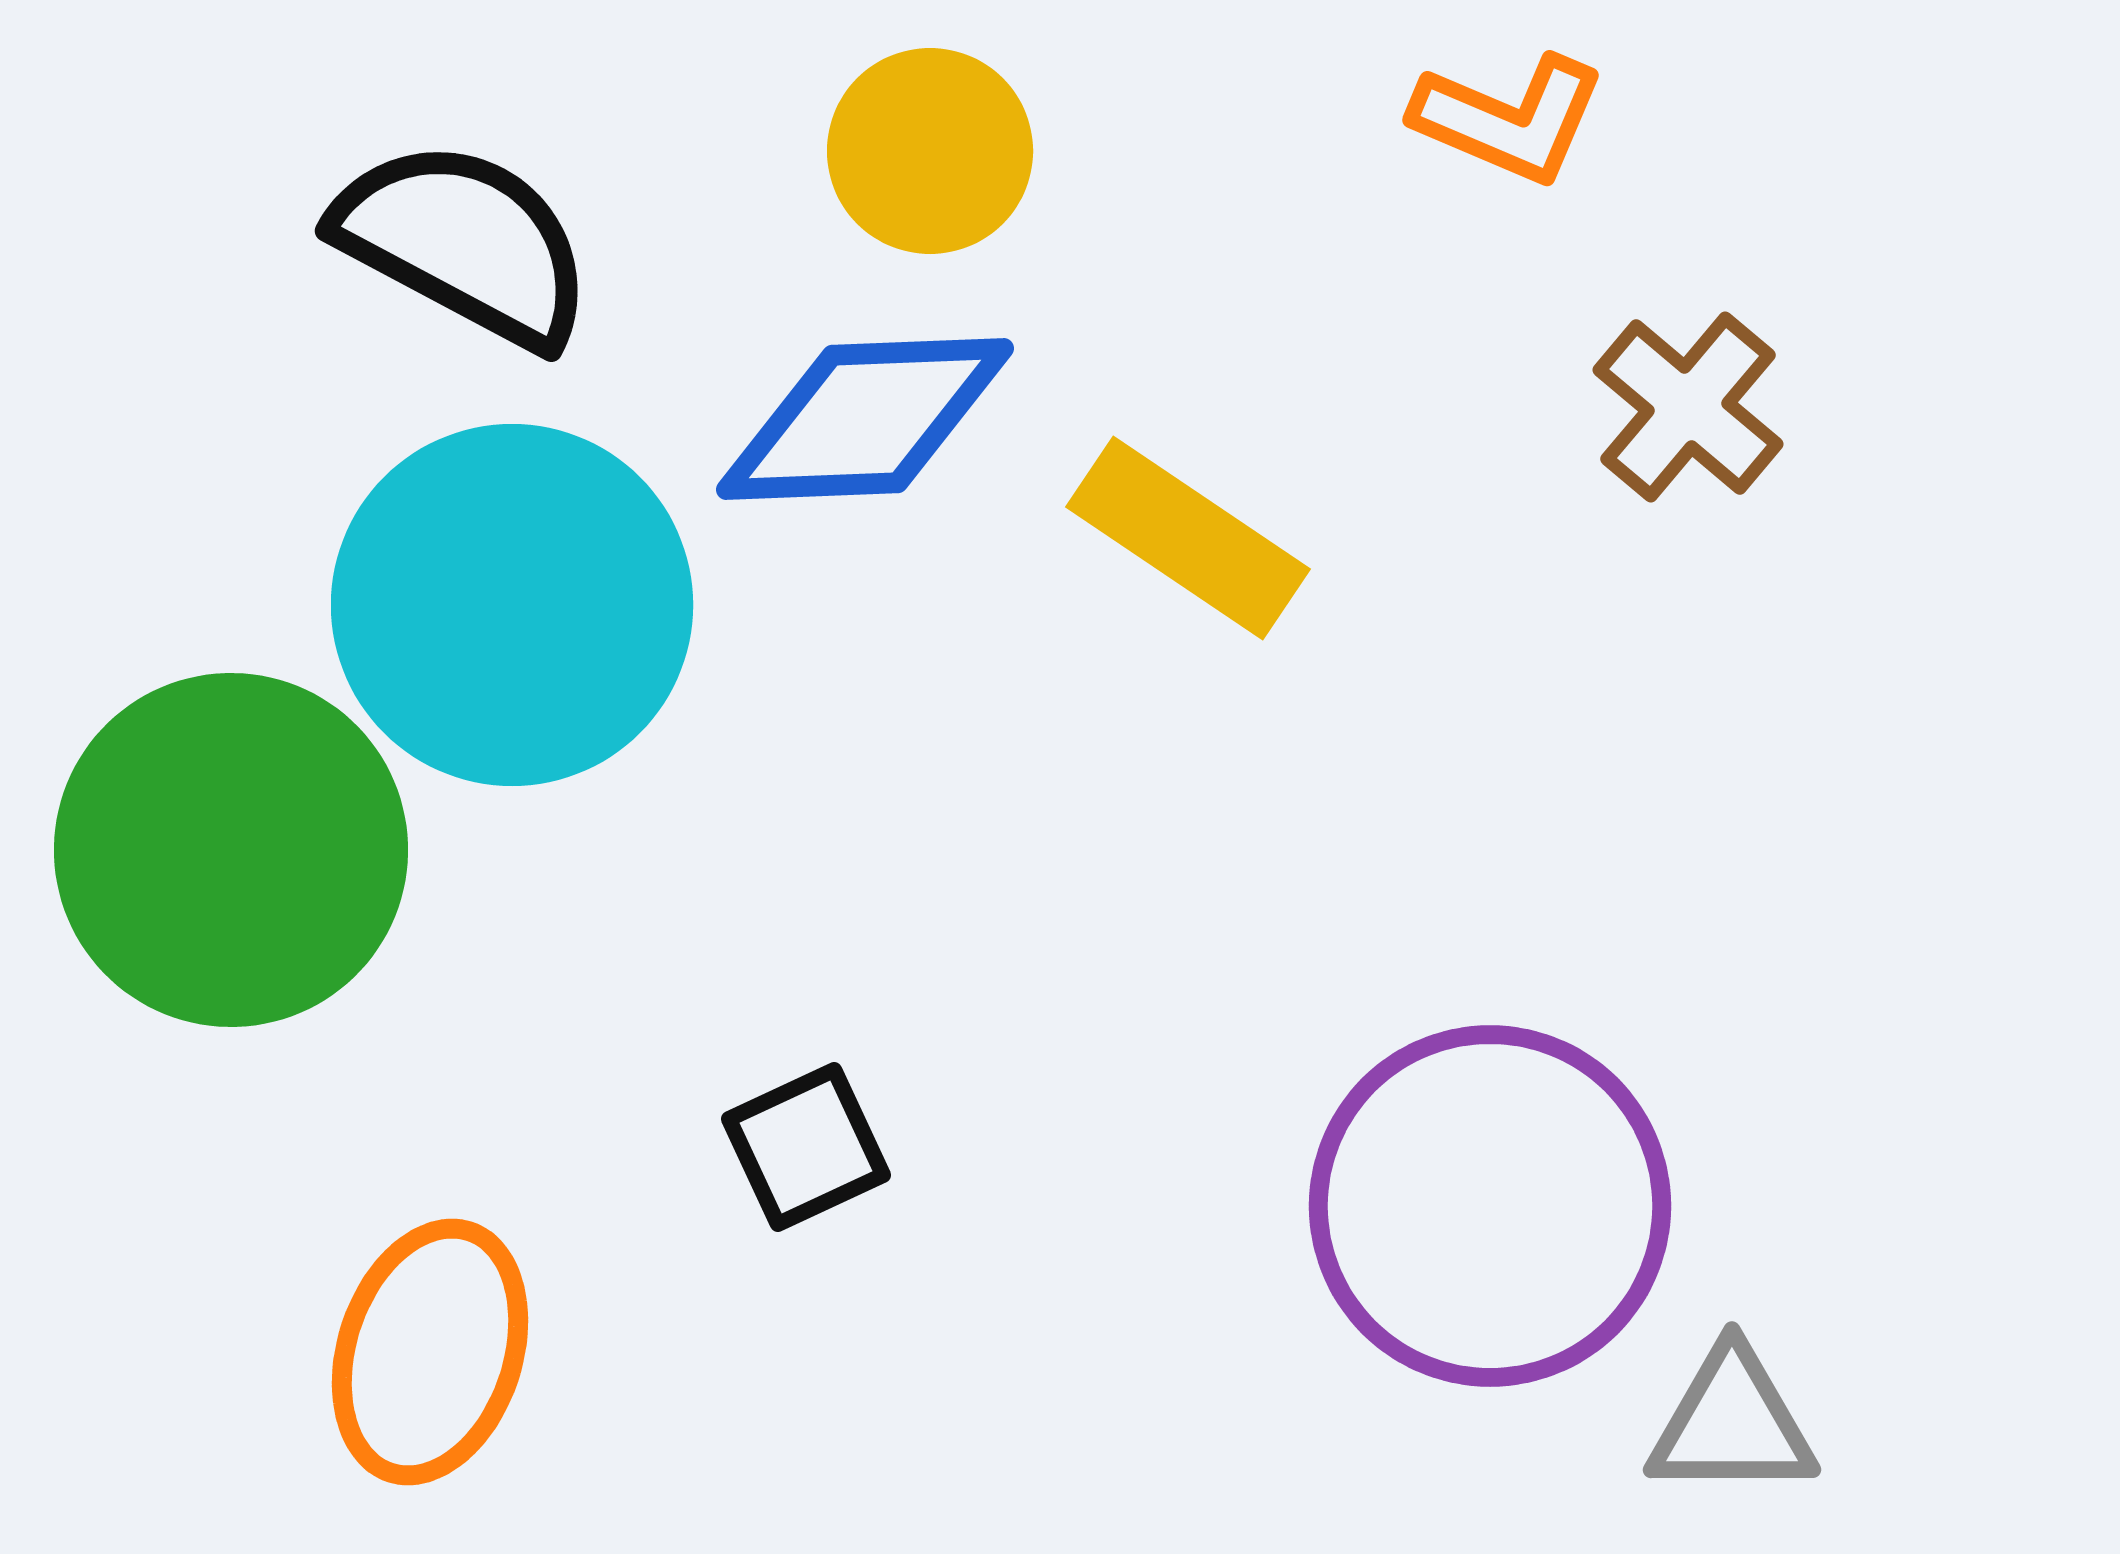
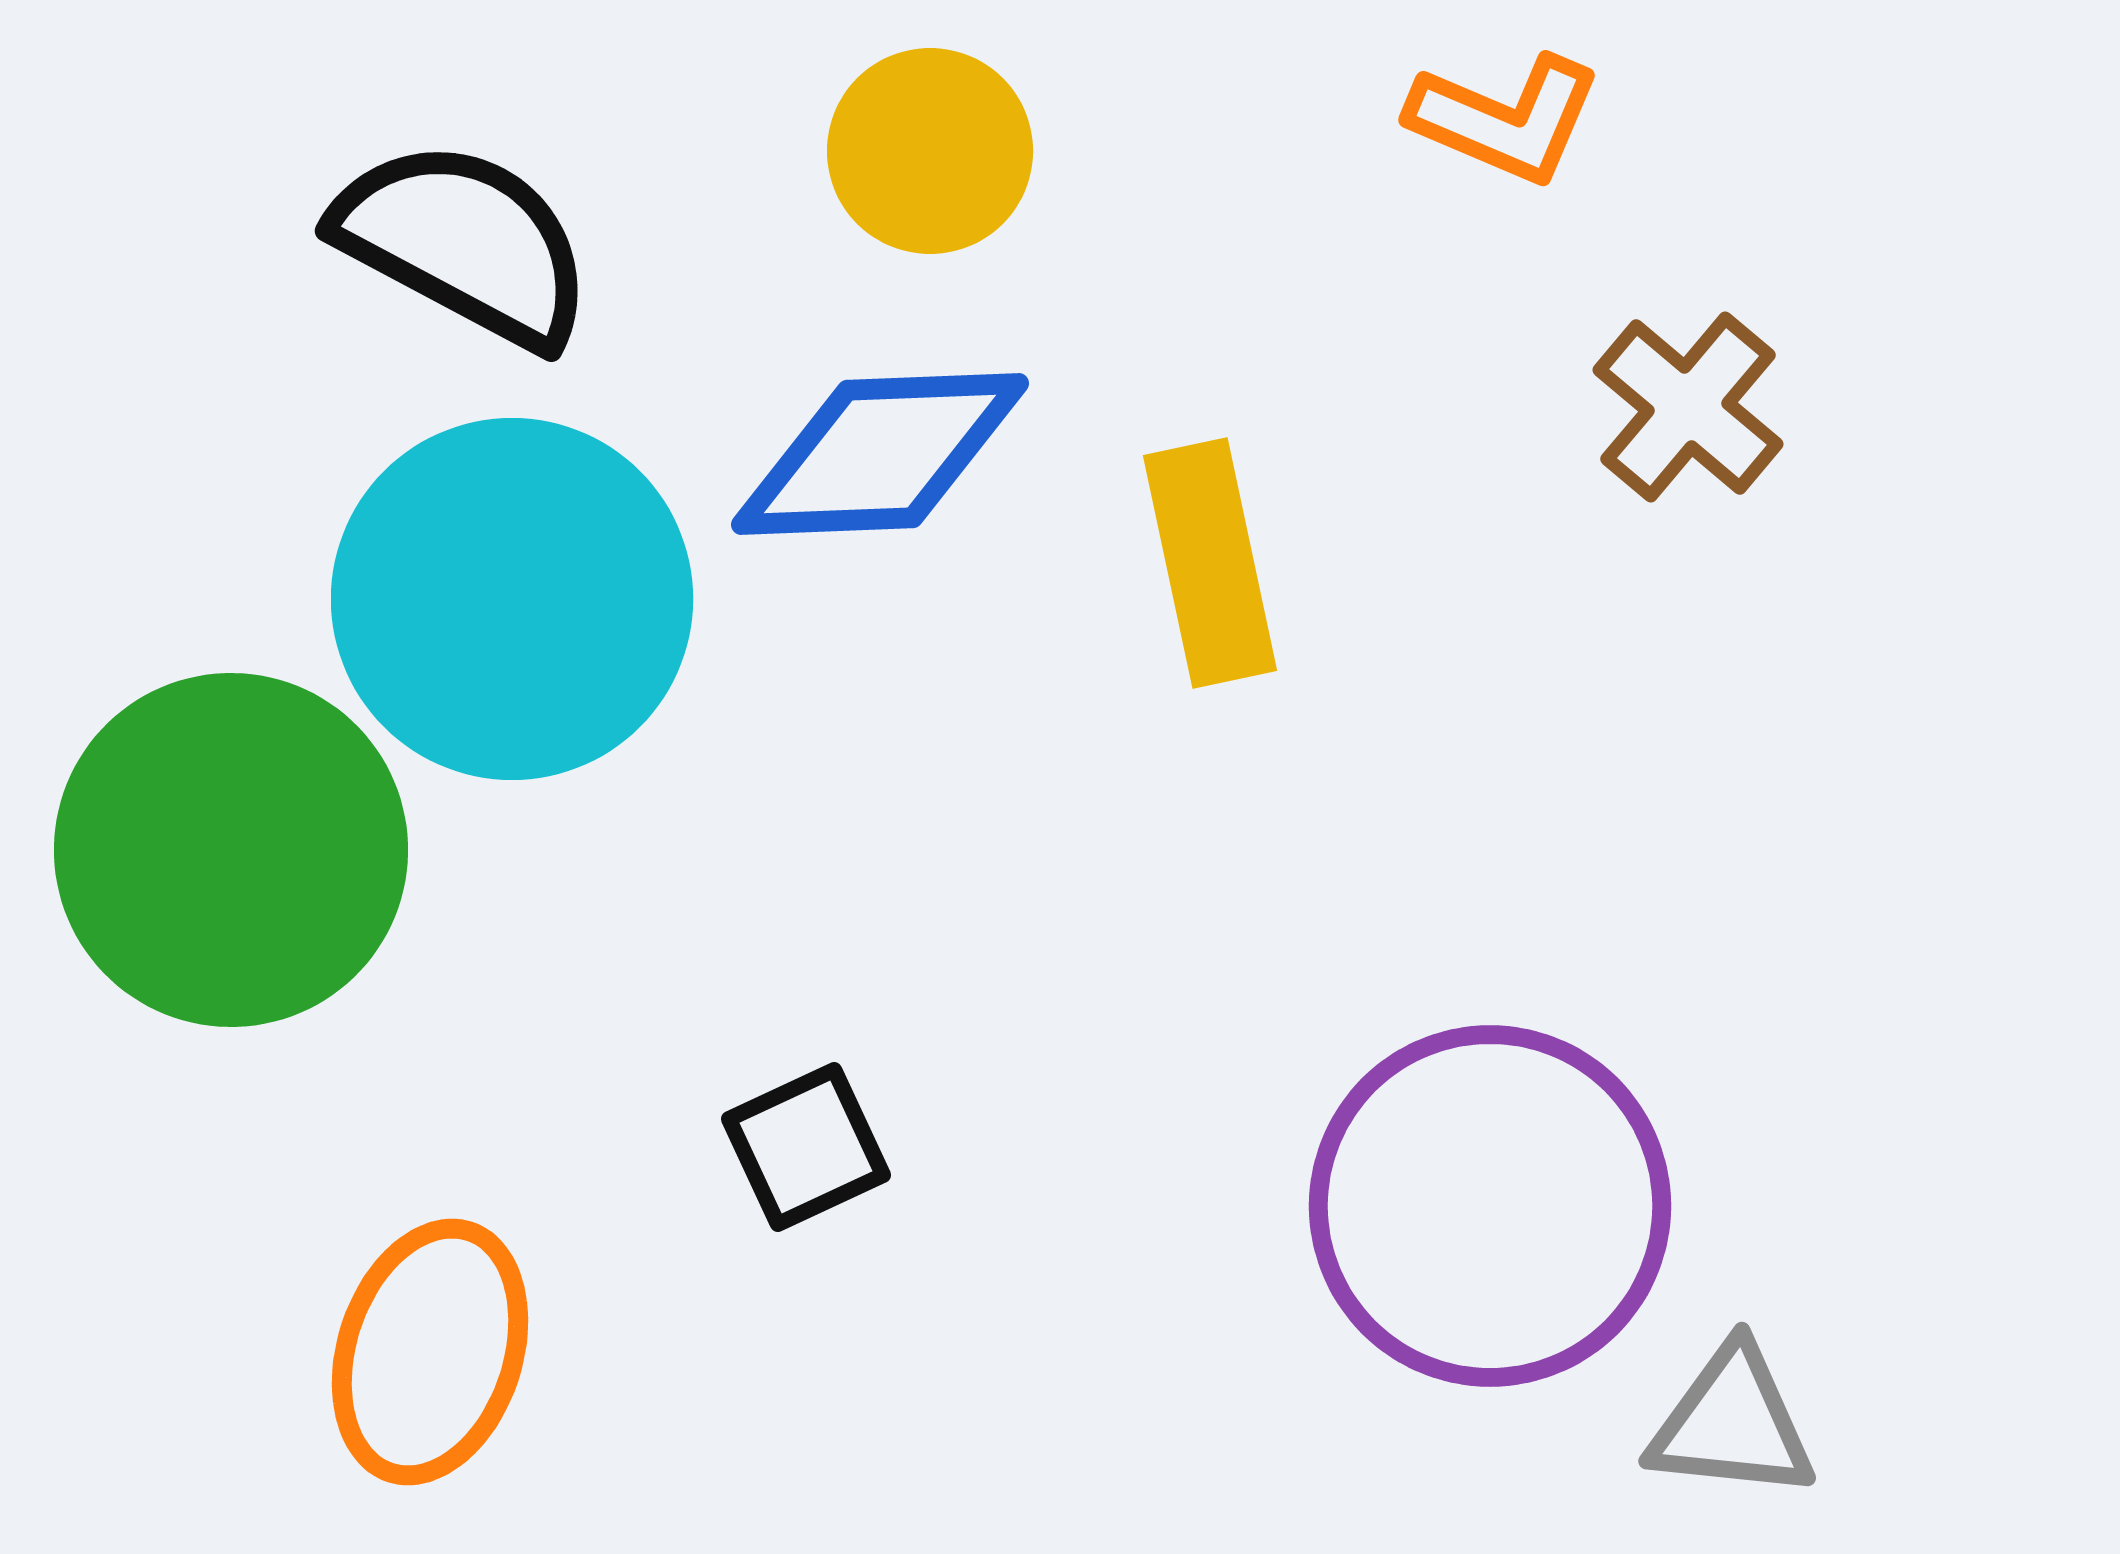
orange L-shape: moved 4 px left
blue diamond: moved 15 px right, 35 px down
yellow rectangle: moved 22 px right, 25 px down; rotated 44 degrees clockwise
cyan circle: moved 6 px up
gray triangle: rotated 6 degrees clockwise
